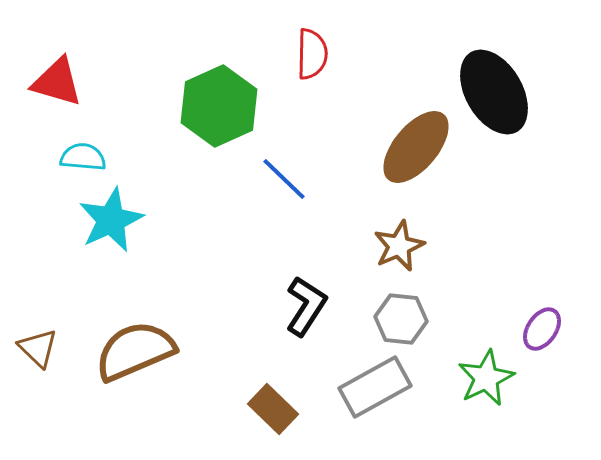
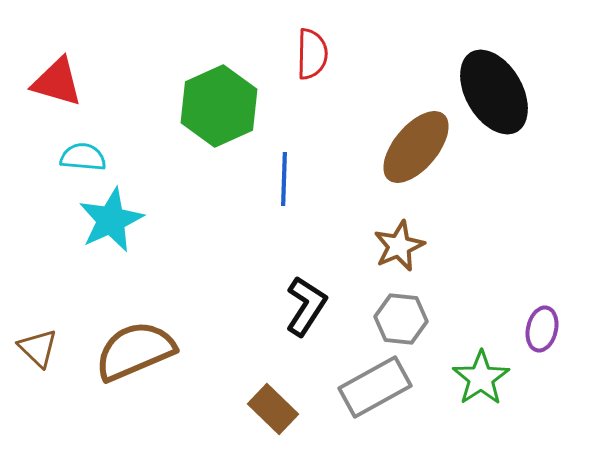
blue line: rotated 48 degrees clockwise
purple ellipse: rotated 21 degrees counterclockwise
green star: moved 5 px left; rotated 8 degrees counterclockwise
